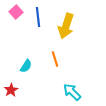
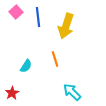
red star: moved 1 px right, 3 px down
